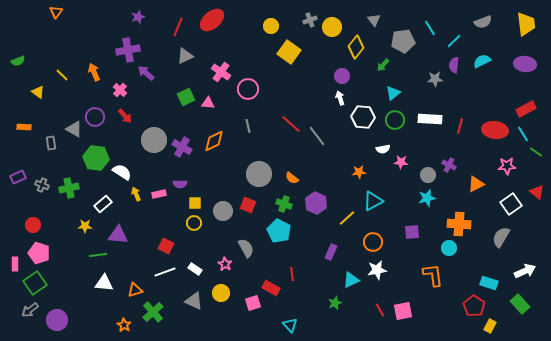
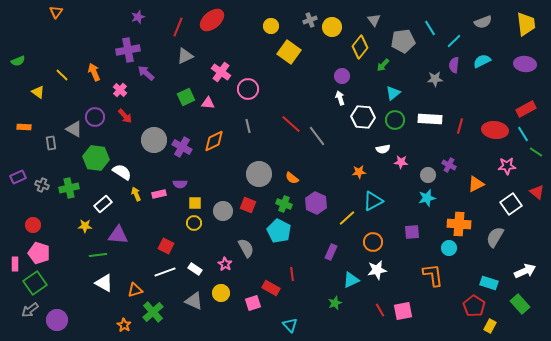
yellow diamond at (356, 47): moved 4 px right
gray semicircle at (501, 237): moved 6 px left
white triangle at (104, 283): rotated 24 degrees clockwise
